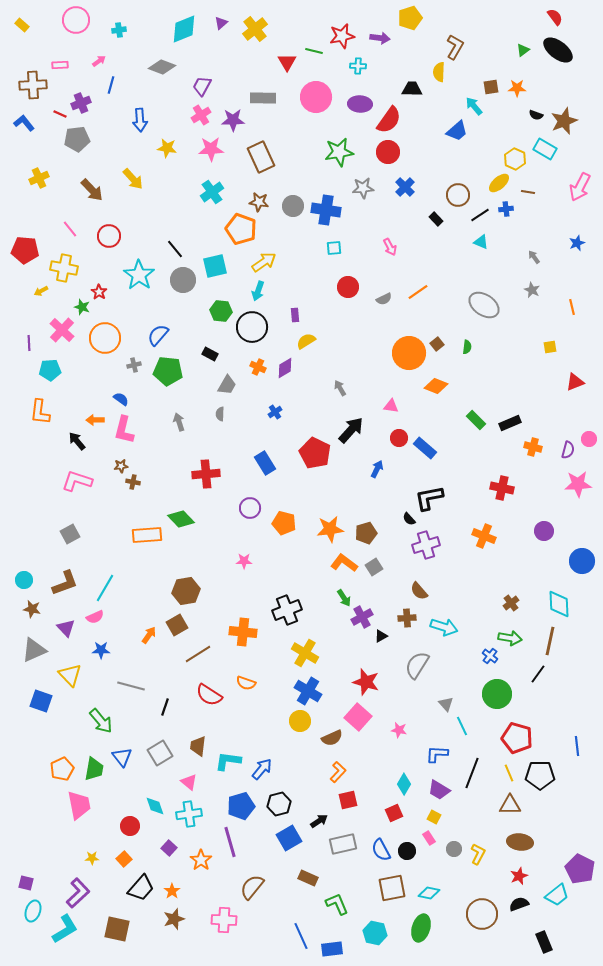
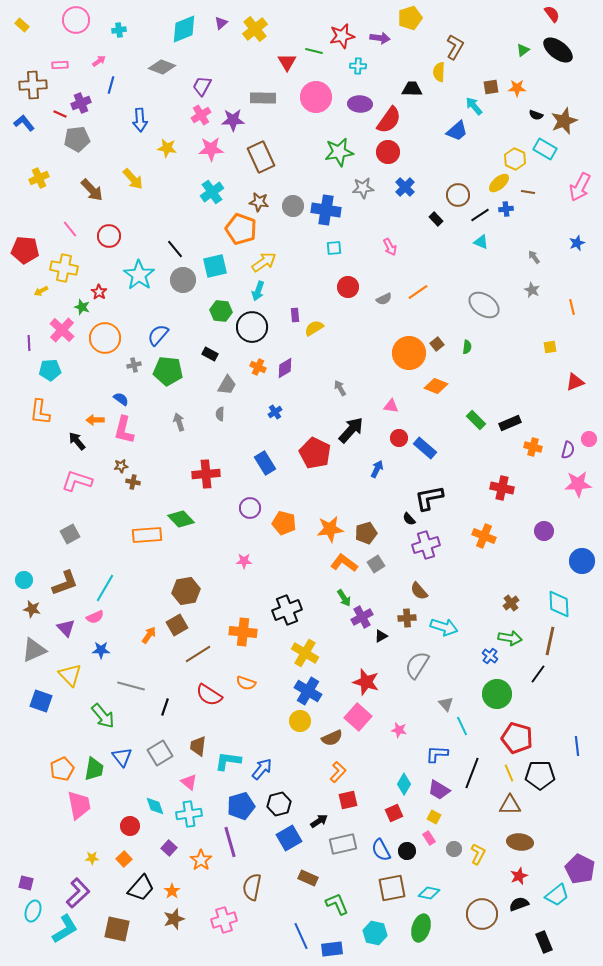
red semicircle at (555, 17): moved 3 px left, 3 px up
yellow semicircle at (306, 341): moved 8 px right, 13 px up
gray square at (374, 567): moved 2 px right, 3 px up
green arrow at (101, 721): moved 2 px right, 5 px up
brown semicircle at (252, 887): rotated 28 degrees counterclockwise
pink cross at (224, 920): rotated 20 degrees counterclockwise
